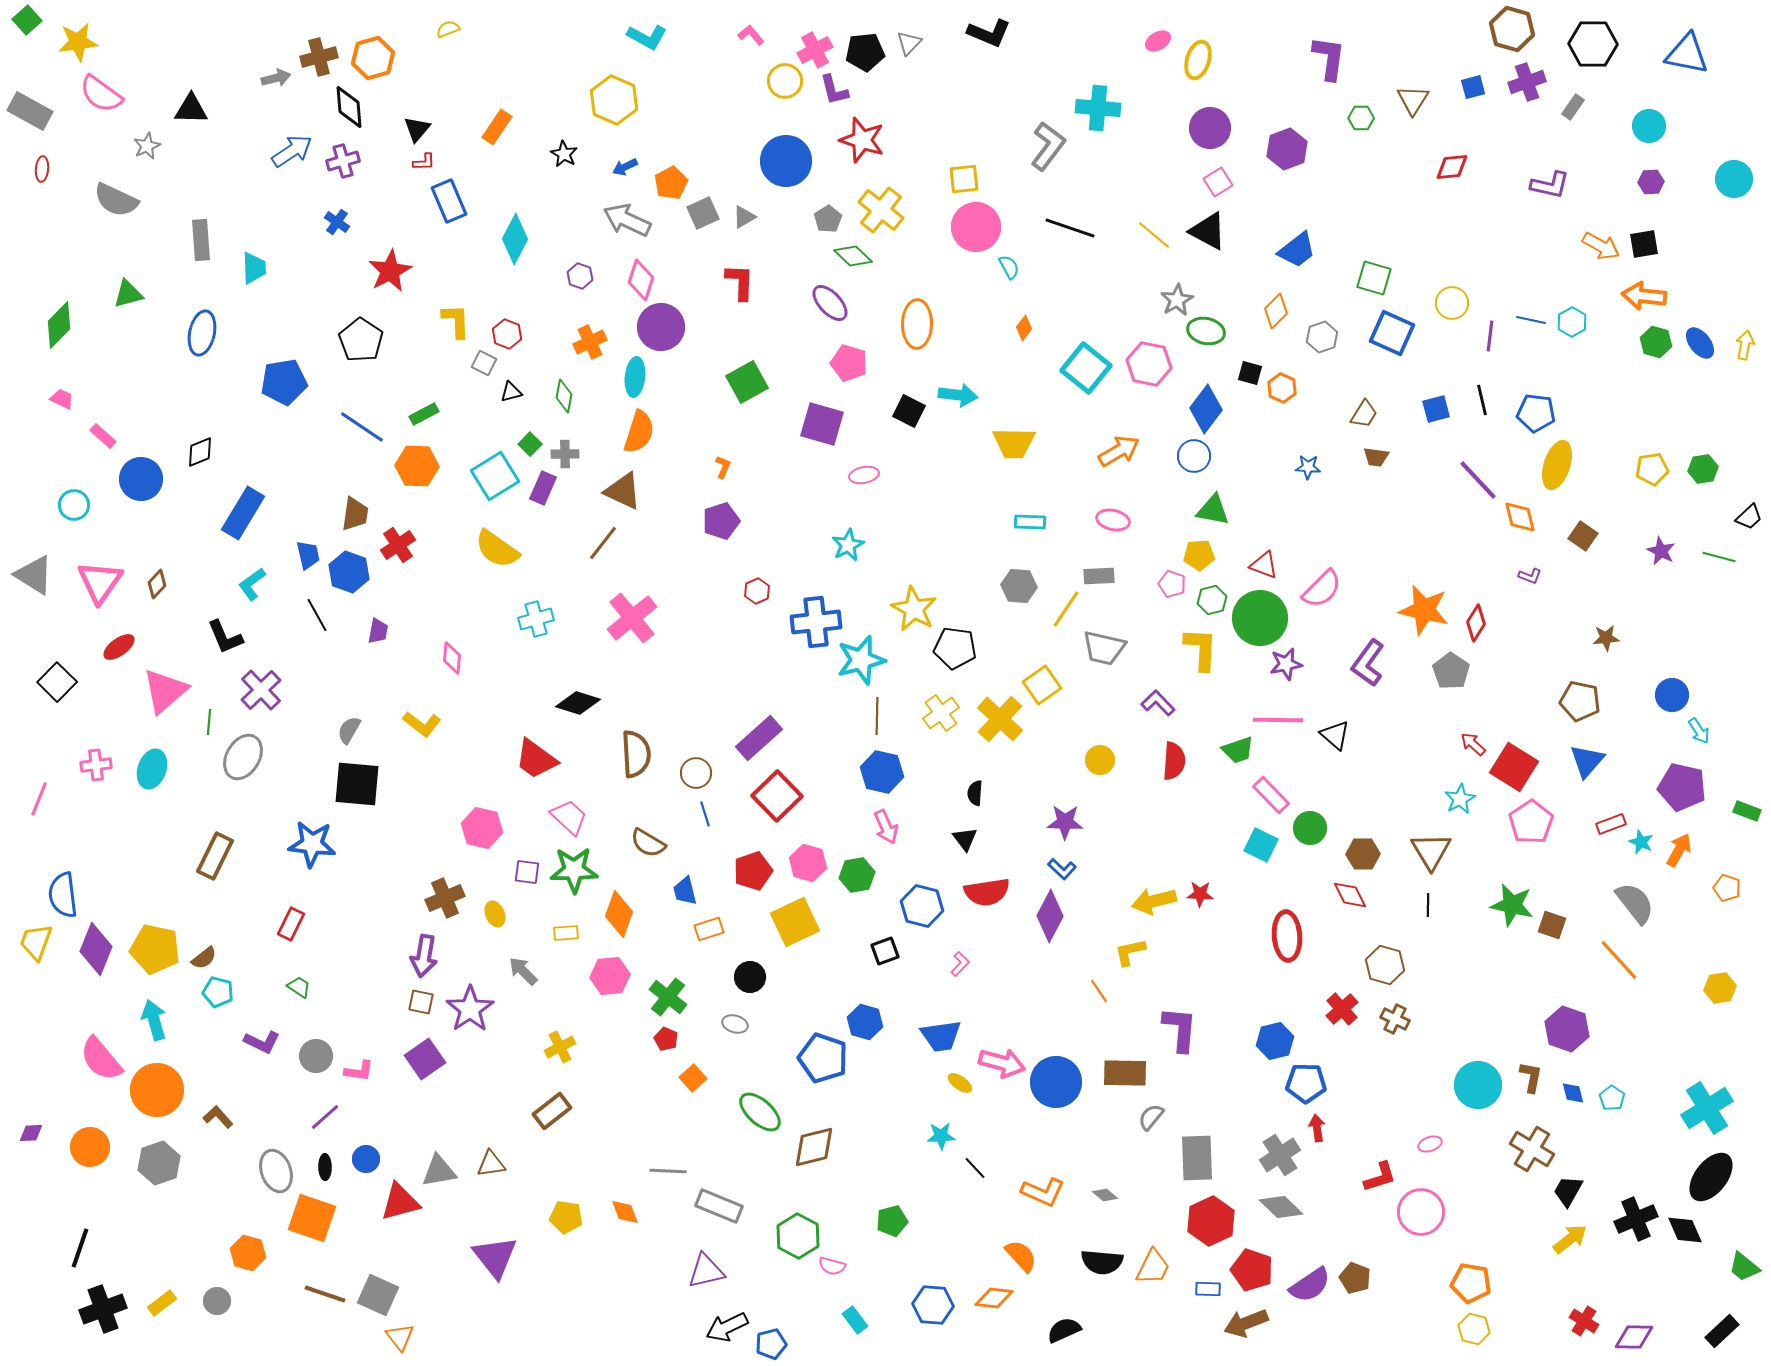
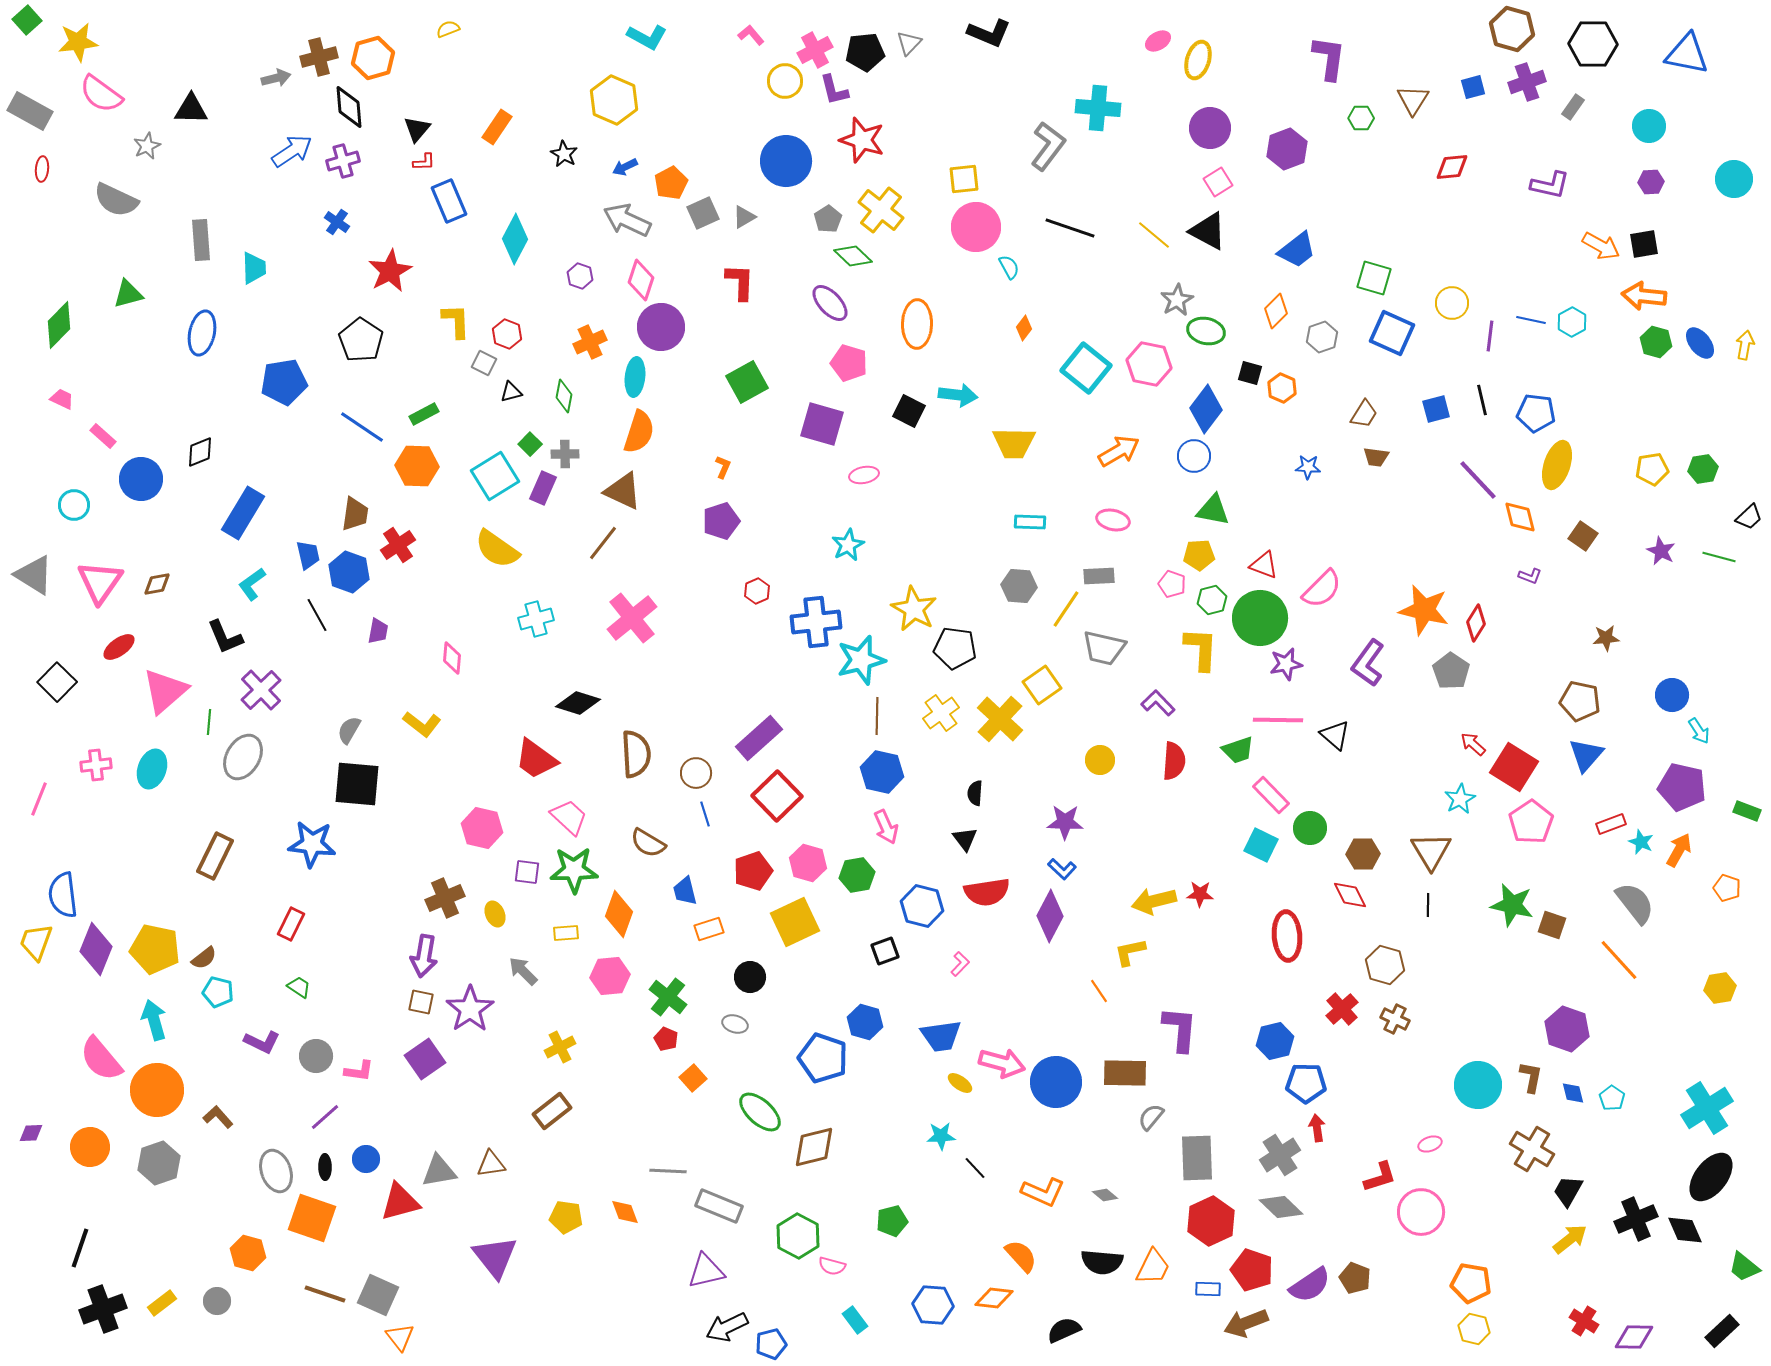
brown diamond at (157, 584): rotated 36 degrees clockwise
blue triangle at (1587, 761): moved 1 px left, 6 px up
